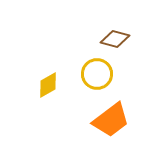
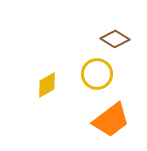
brown diamond: rotated 16 degrees clockwise
yellow diamond: moved 1 px left
